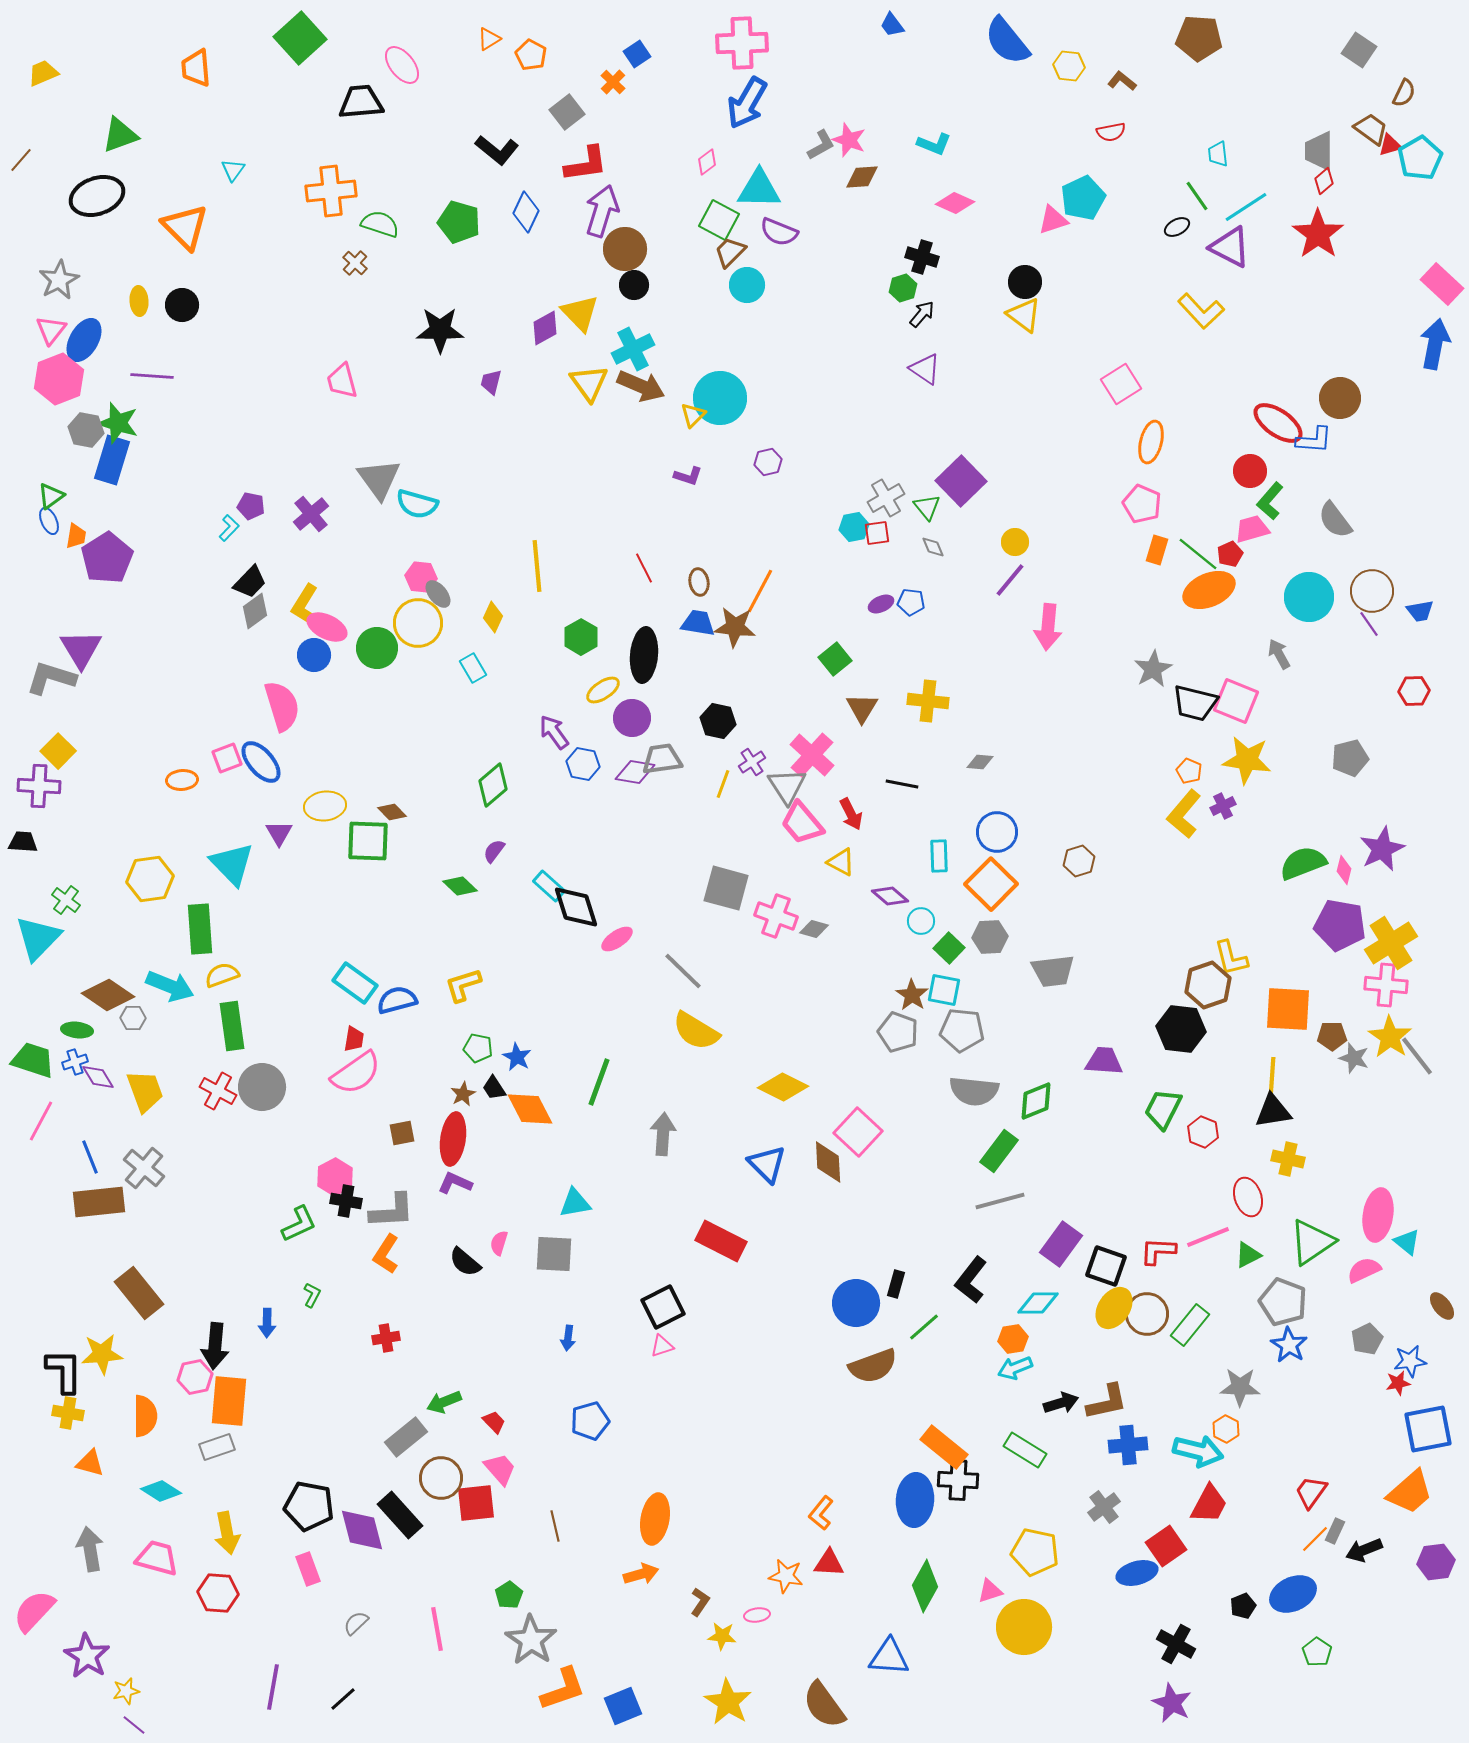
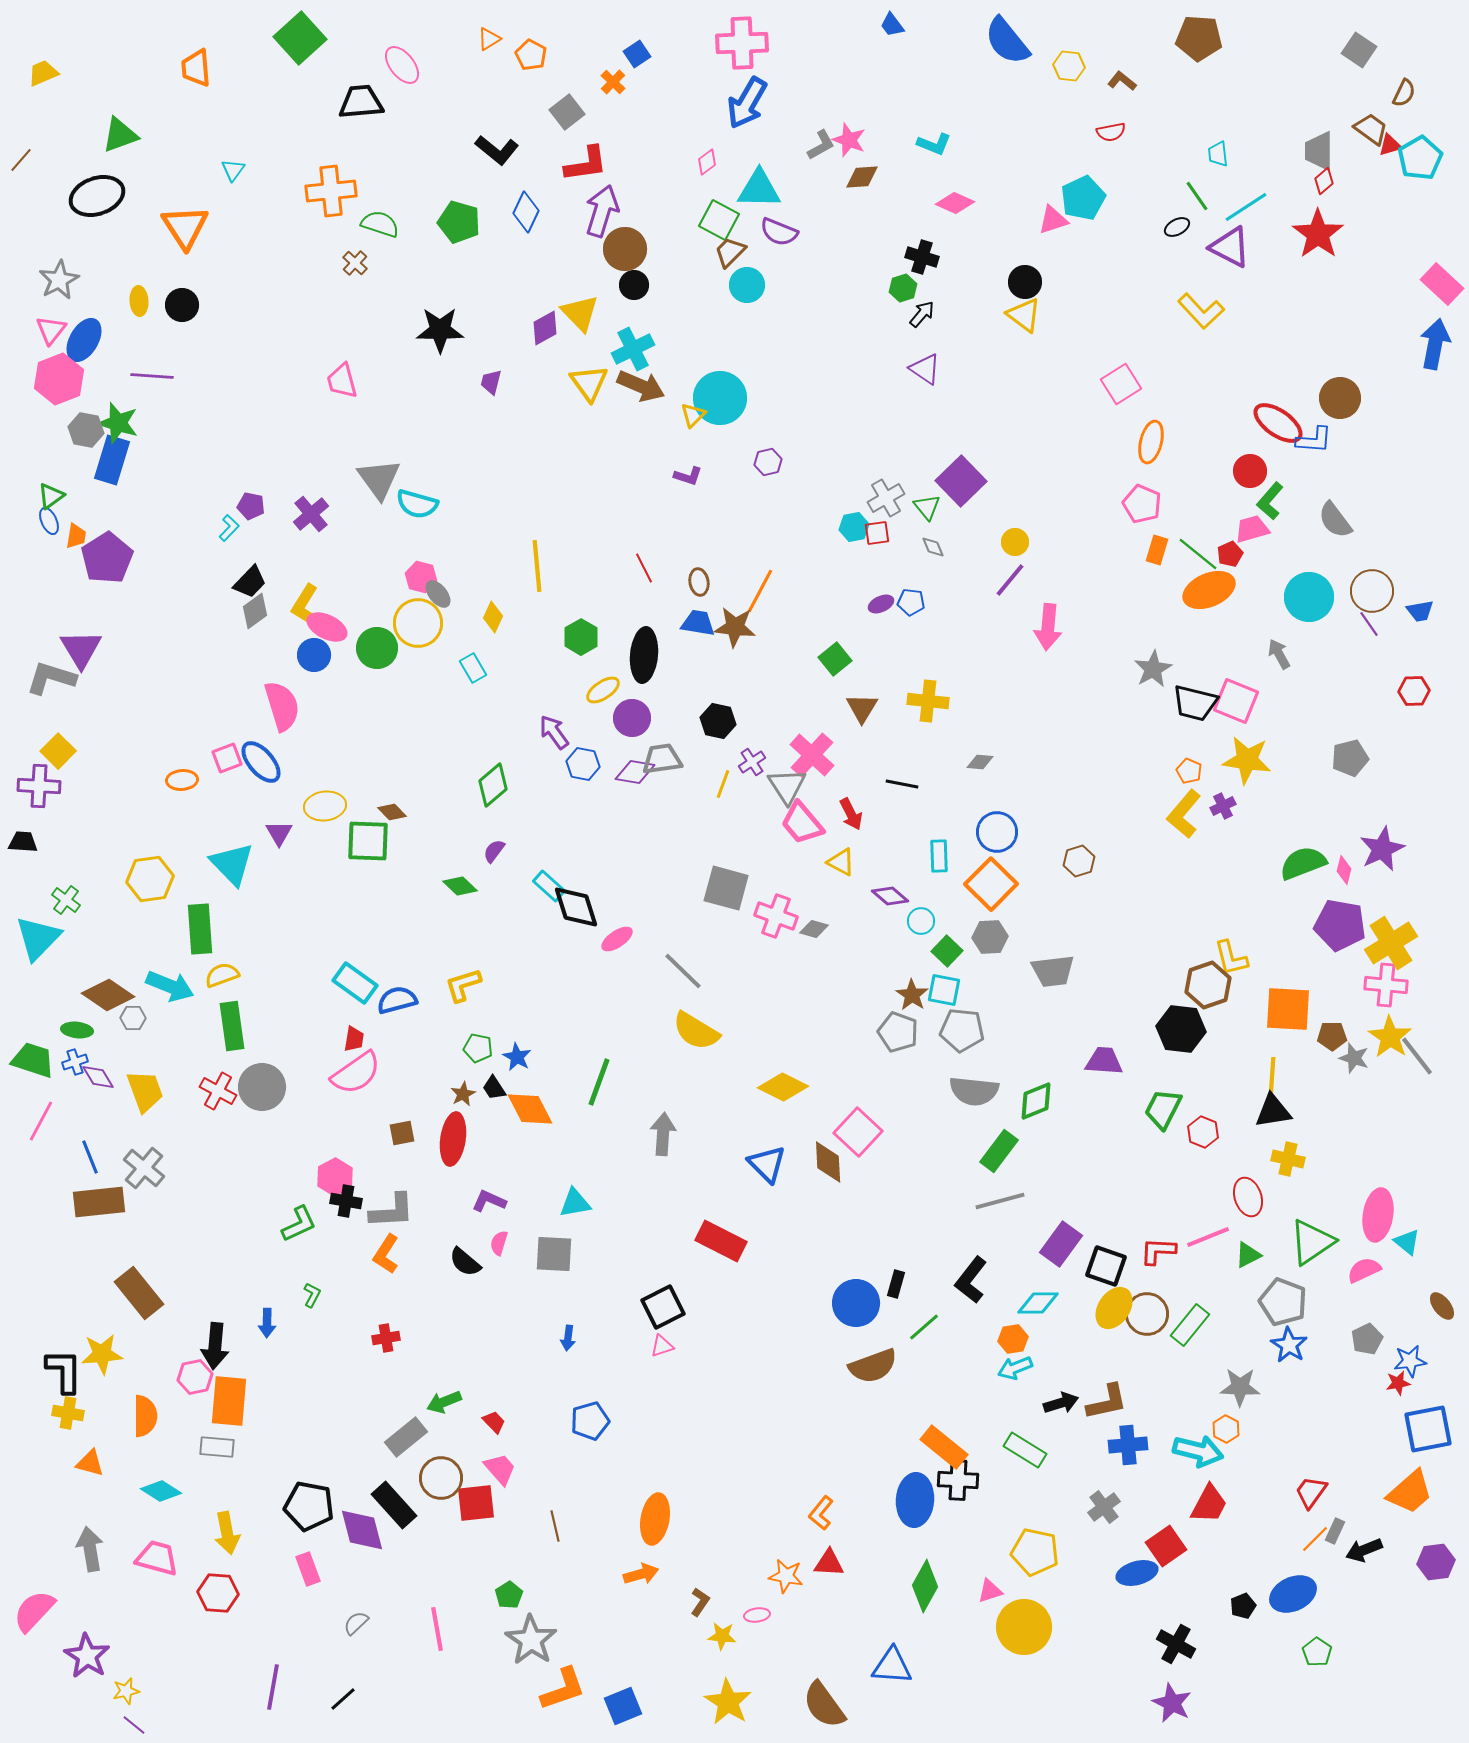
orange triangle at (185, 227): rotated 12 degrees clockwise
pink hexagon at (421, 577): rotated 8 degrees clockwise
green square at (949, 948): moved 2 px left, 3 px down
purple L-shape at (455, 1183): moved 34 px right, 18 px down
gray rectangle at (217, 1447): rotated 24 degrees clockwise
black rectangle at (400, 1515): moved 6 px left, 10 px up
blue triangle at (889, 1657): moved 3 px right, 9 px down
